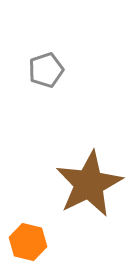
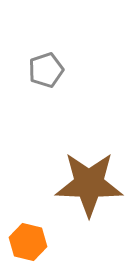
brown star: rotated 28 degrees clockwise
